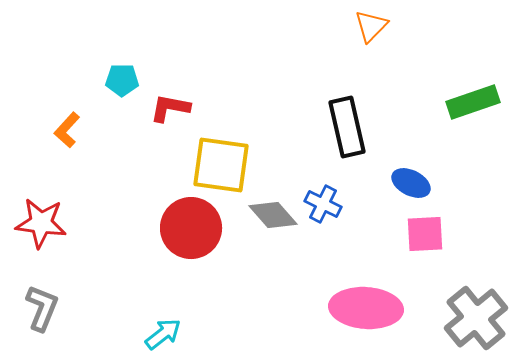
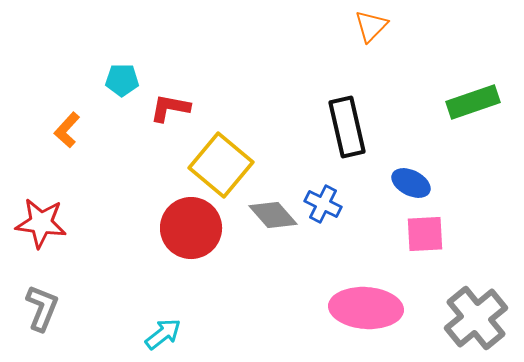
yellow square: rotated 32 degrees clockwise
